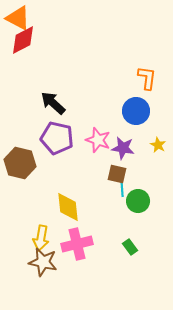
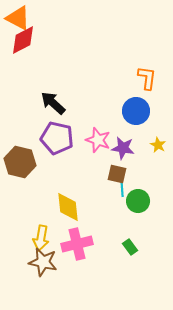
brown hexagon: moved 1 px up
